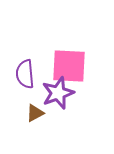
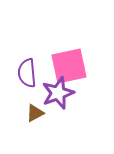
pink square: rotated 15 degrees counterclockwise
purple semicircle: moved 2 px right, 1 px up
